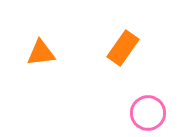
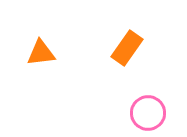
orange rectangle: moved 4 px right
